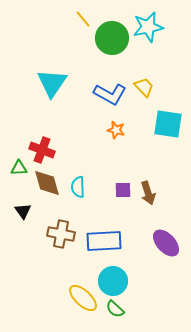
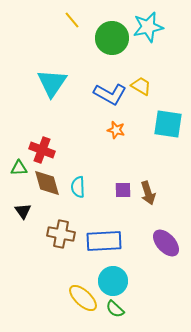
yellow line: moved 11 px left, 1 px down
yellow trapezoid: moved 3 px left, 1 px up; rotated 15 degrees counterclockwise
